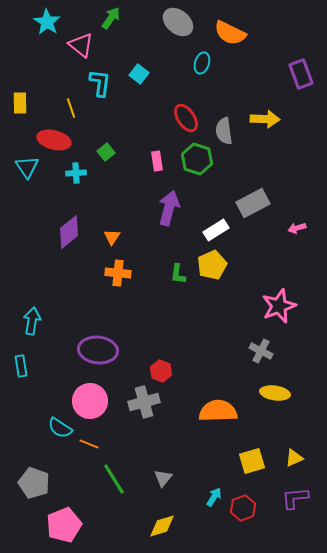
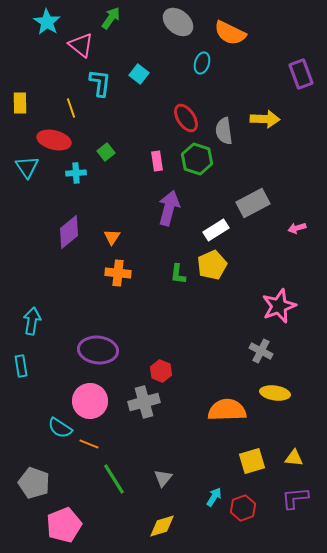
orange semicircle at (218, 411): moved 9 px right, 1 px up
yellow triangle at (294, 458): rotated 30 degrees clockwise
